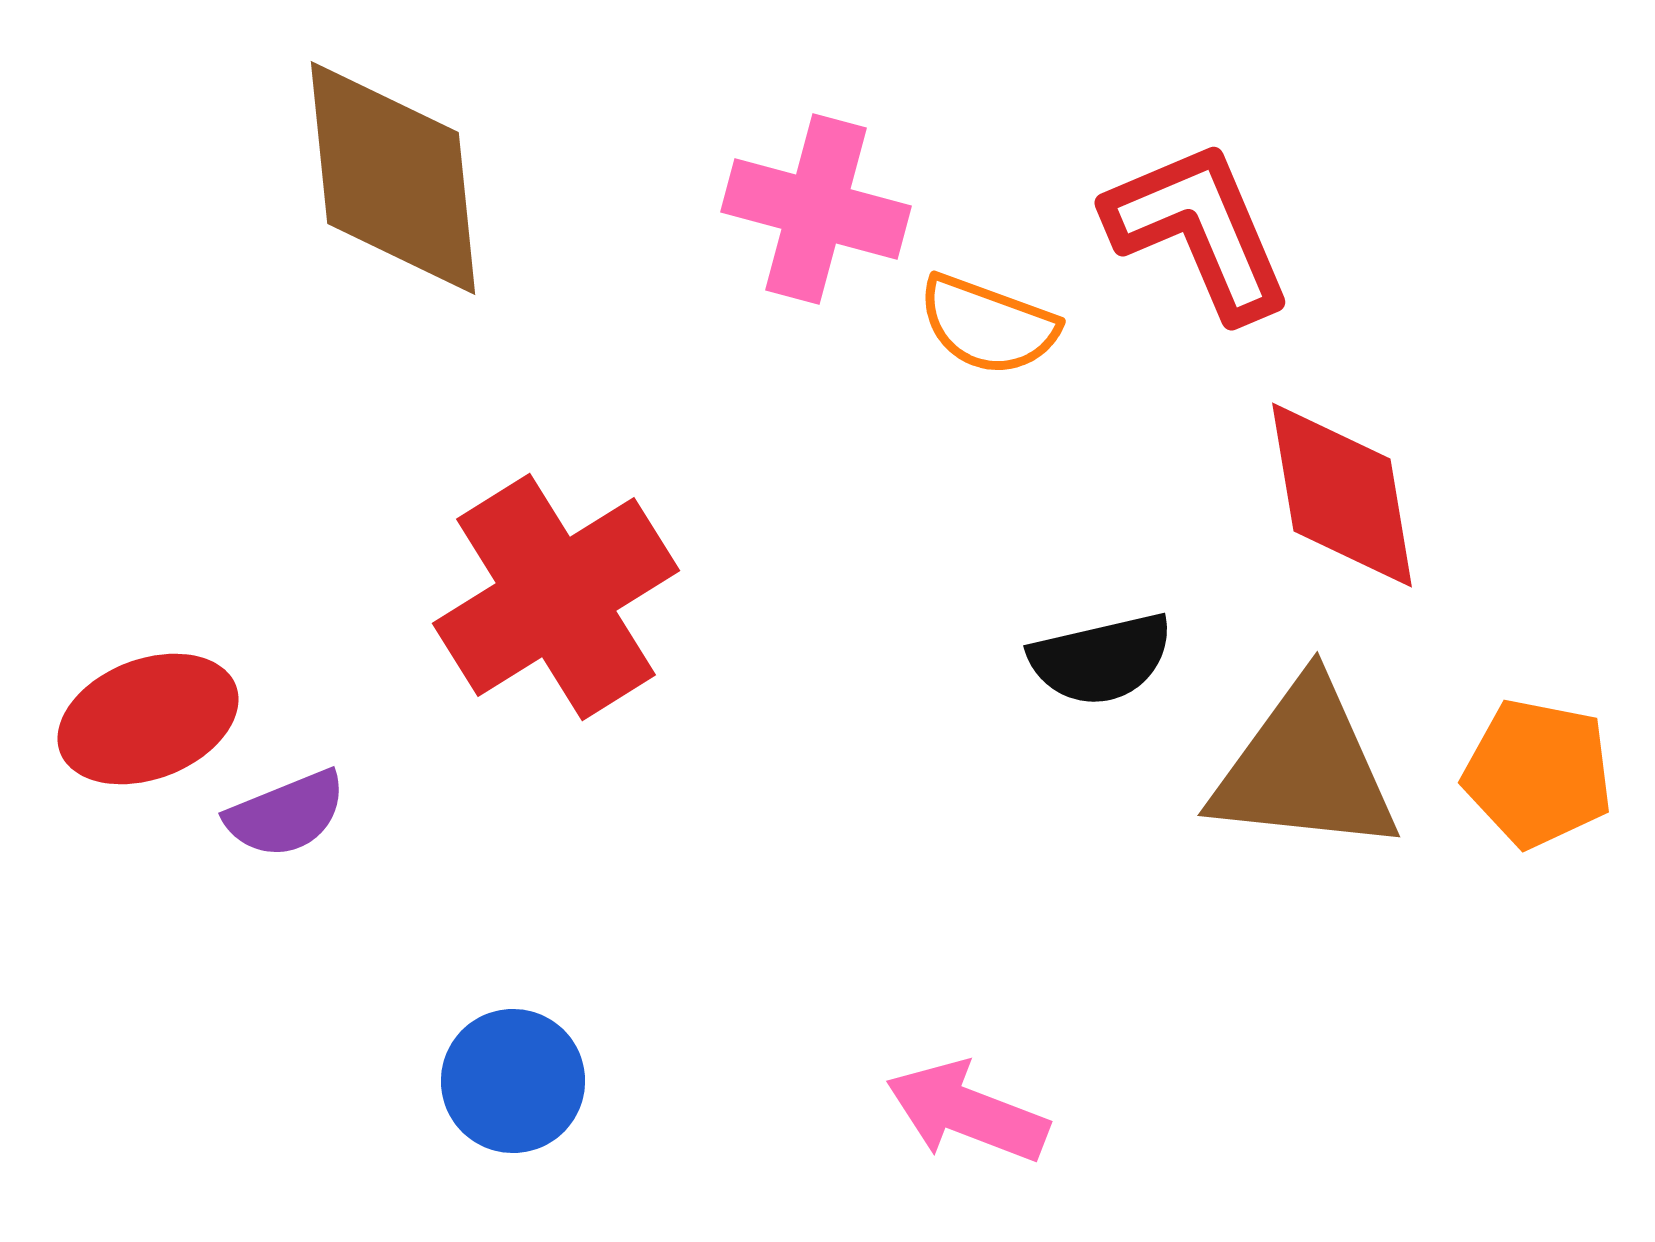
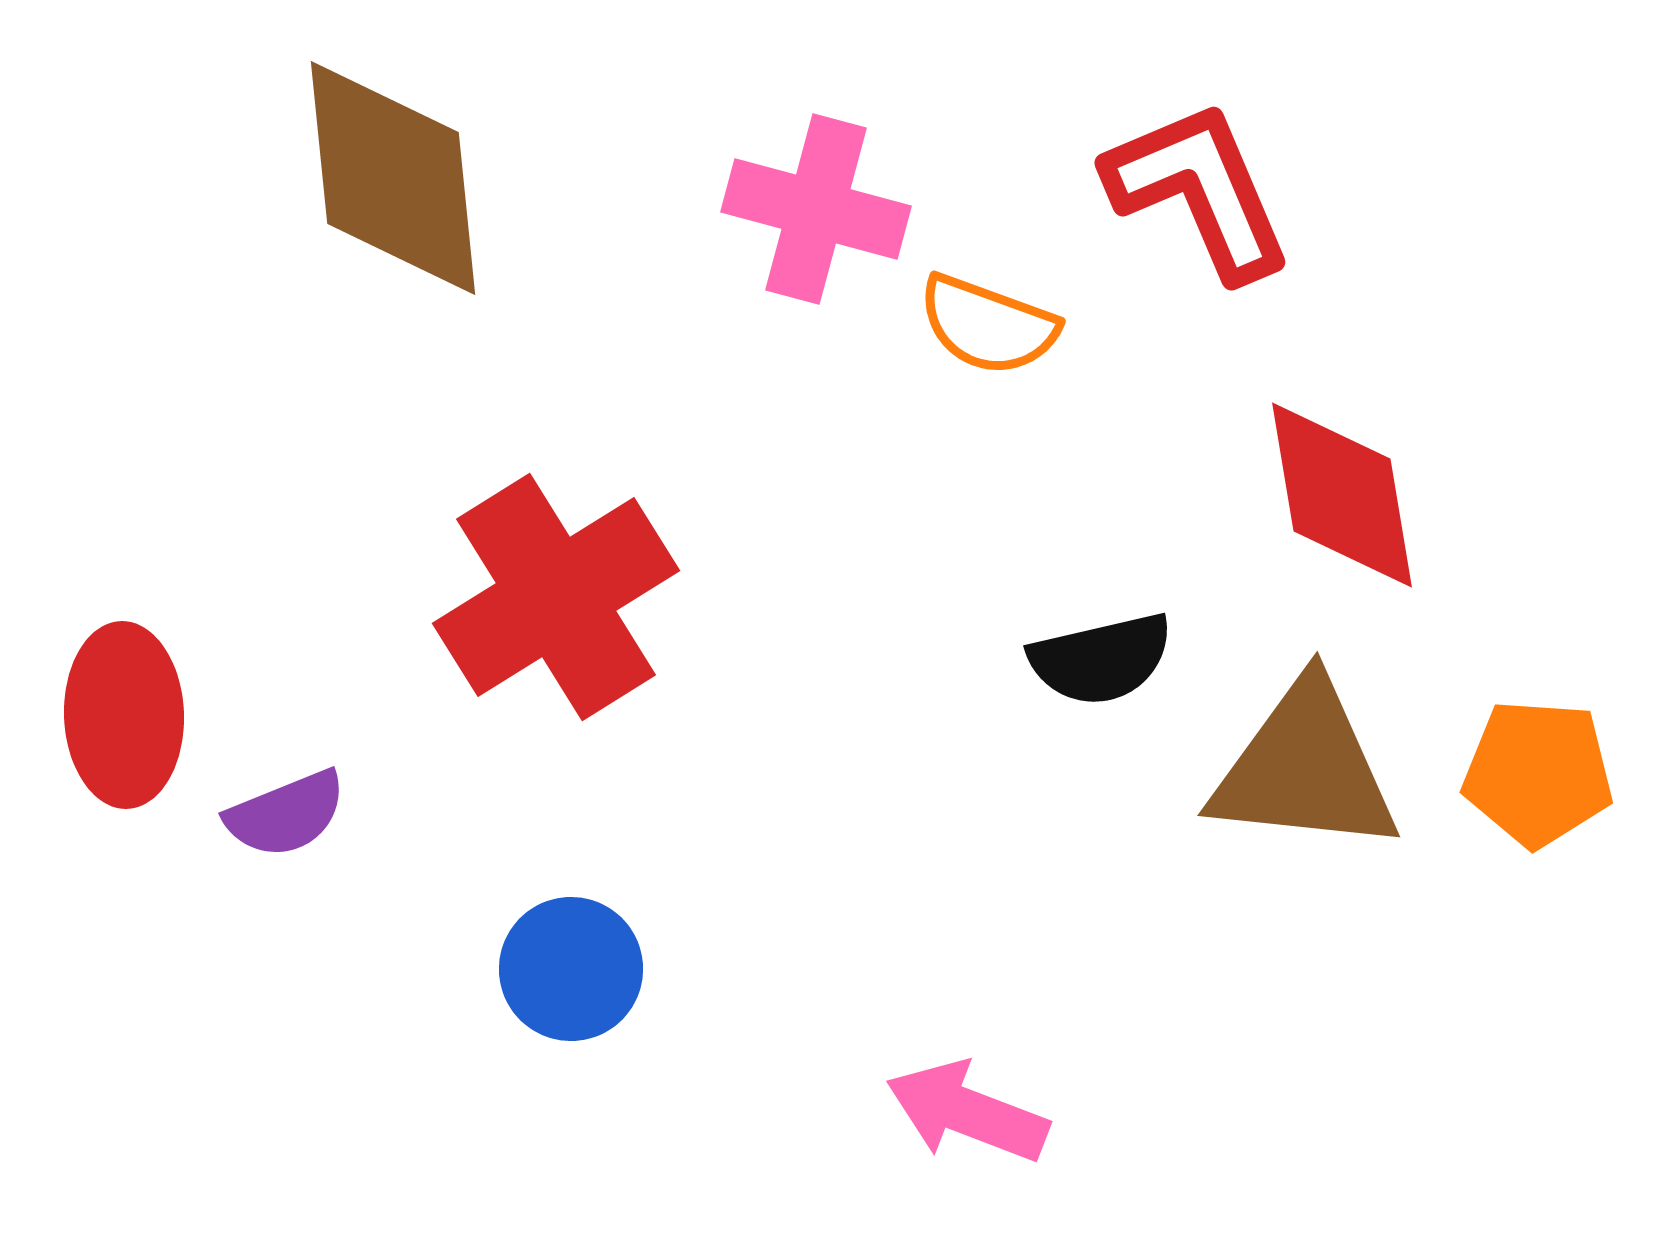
red L-shape: moved 40 px up
red ellipse: moved 24 px left, 4 px up; rotated 71 degrees counterclockwise
orange pentagon: rotated 7 degrees counterclockwise
blue circle: moved 58 px right, 112 px up
